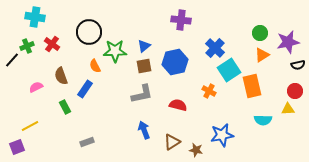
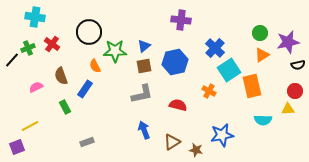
green cross: moved 1 px right, 2 px down
